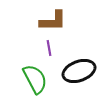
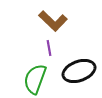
brown L-shape: rotated 44 degrees clockwise
green semicircle: rotated 132 degrees counterclockwise
